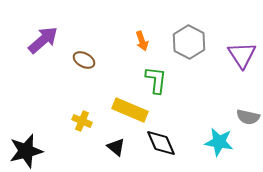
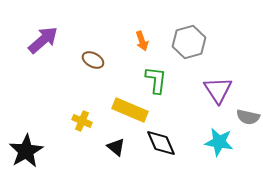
gray hexagon: rotated 16 degrees clockwise
purple triangle: moved 24 px left, 35 px down
brown ellipse: moved 9 px right
black star: rotated 16 degrees counterclockwise
